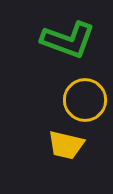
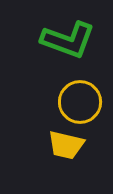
yellow circle: moved 5 px left, 2 px down
